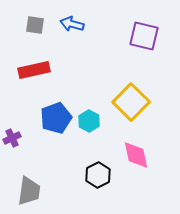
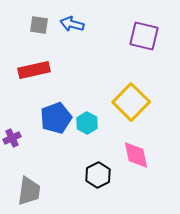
gray square: moved 4 px right
cyan hexagon: moved 2 px left, 2 px down
